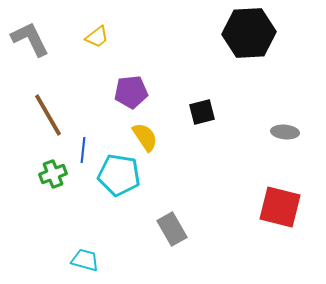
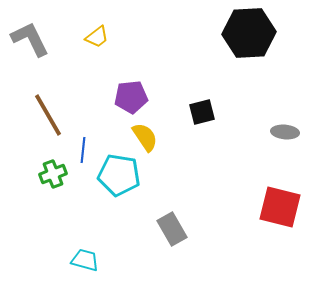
purple pentagon: moved 5 px down
